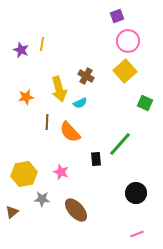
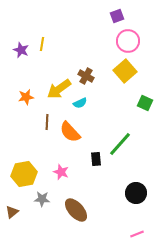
yellow arrow: rotated 70 degrees clockwise
